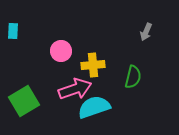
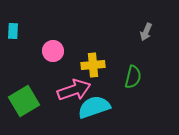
pink circle: moved 8 px left
pink arrow: moved 1 px left, 1 px down
